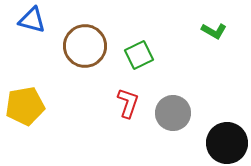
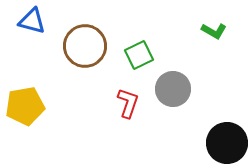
blue triangle: moved 1 px down
gray circle: moved 24 px up
